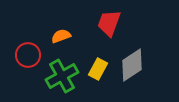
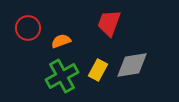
orange semicircle: moved 5 px down
red circle: moved 27 px up
gray diamond: rotated 24 degrees clockwise
yellow rectangle: moved 1 px down
